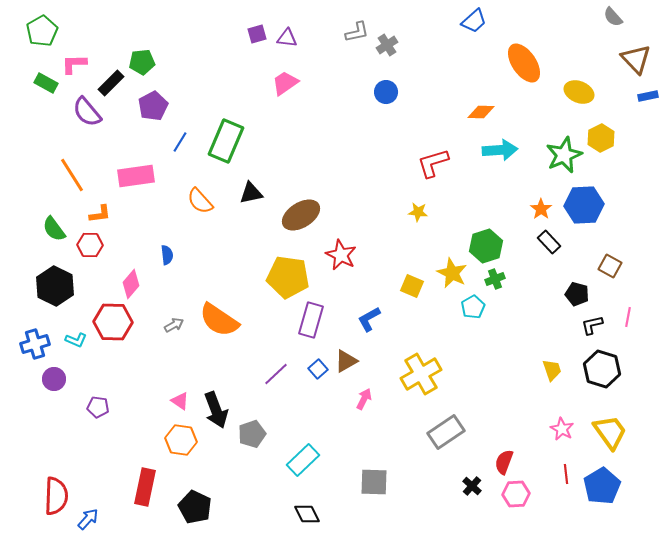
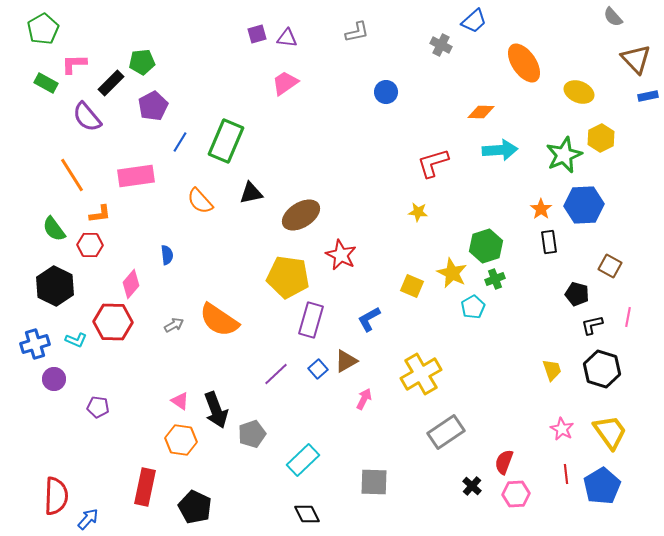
green pentagon at (42, 31): moved 1 px right, 2 px up
gray cross at (387, 45): moved 54 px right; rotated 30 degrees counterclockwise
purple semicircle at (87, 112): moved 5 px down
black rectangle at (549, 242): rotated 35 degrees clockwise
